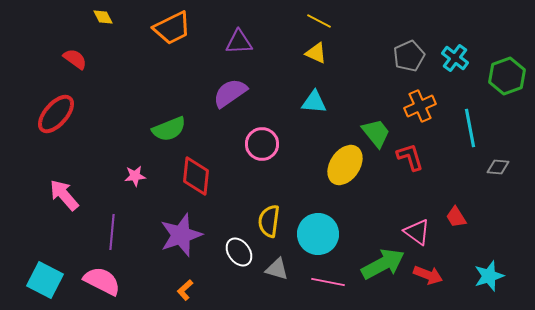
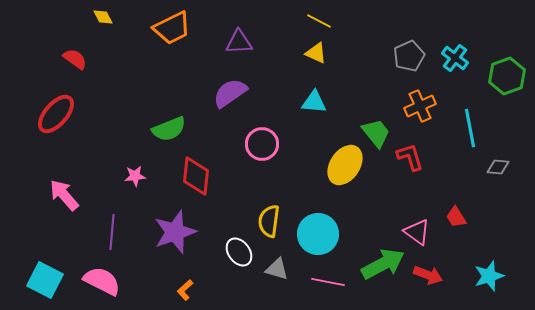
purple star: moved 6 px left, 3 px up
